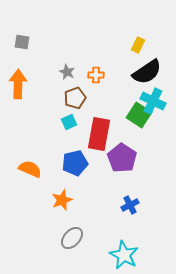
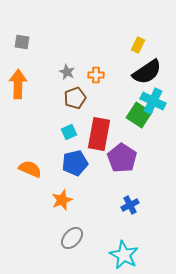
cyan square: moved 10 px down
